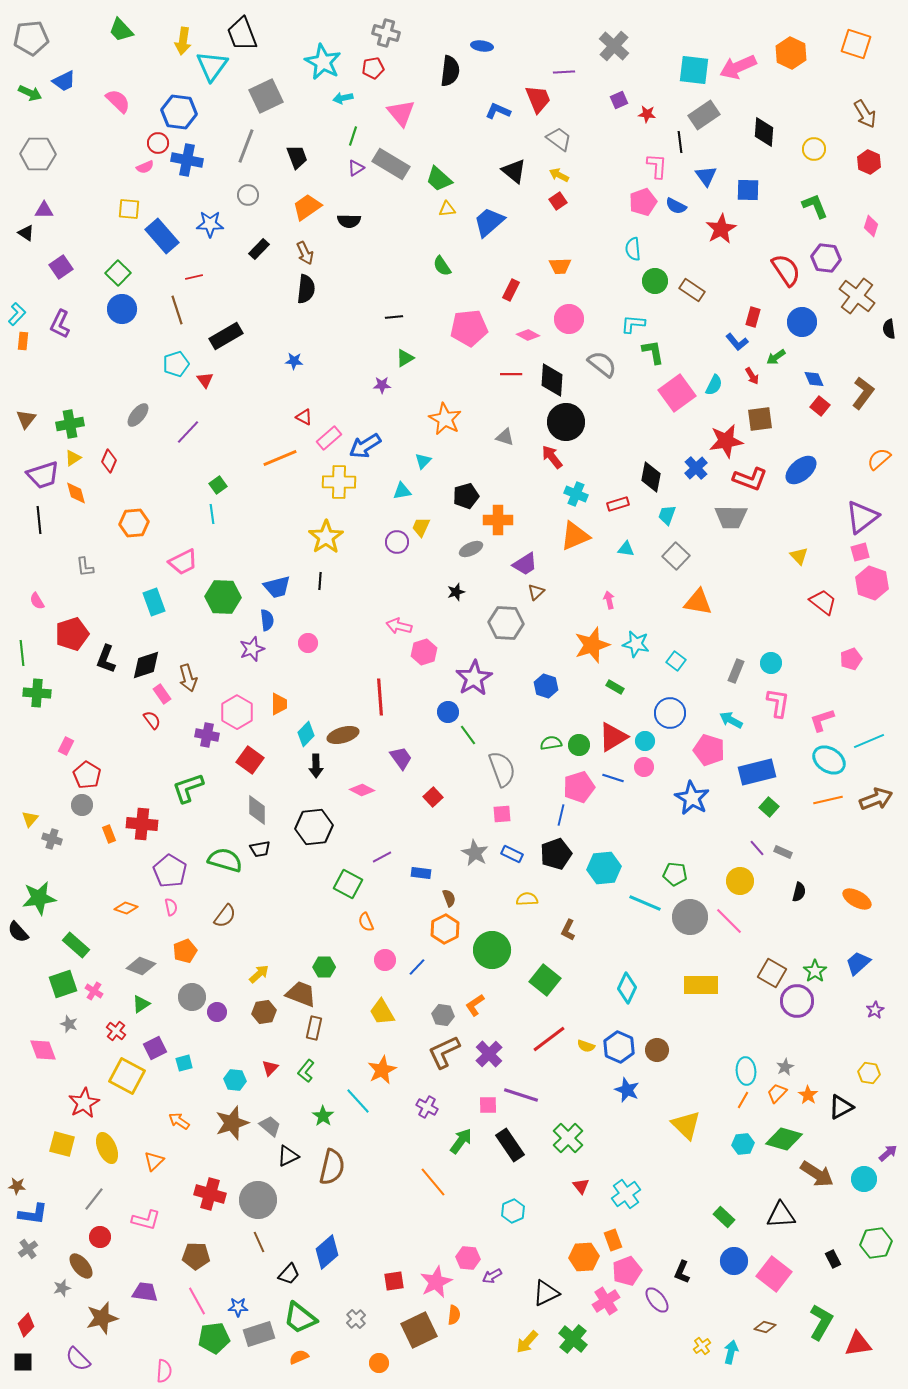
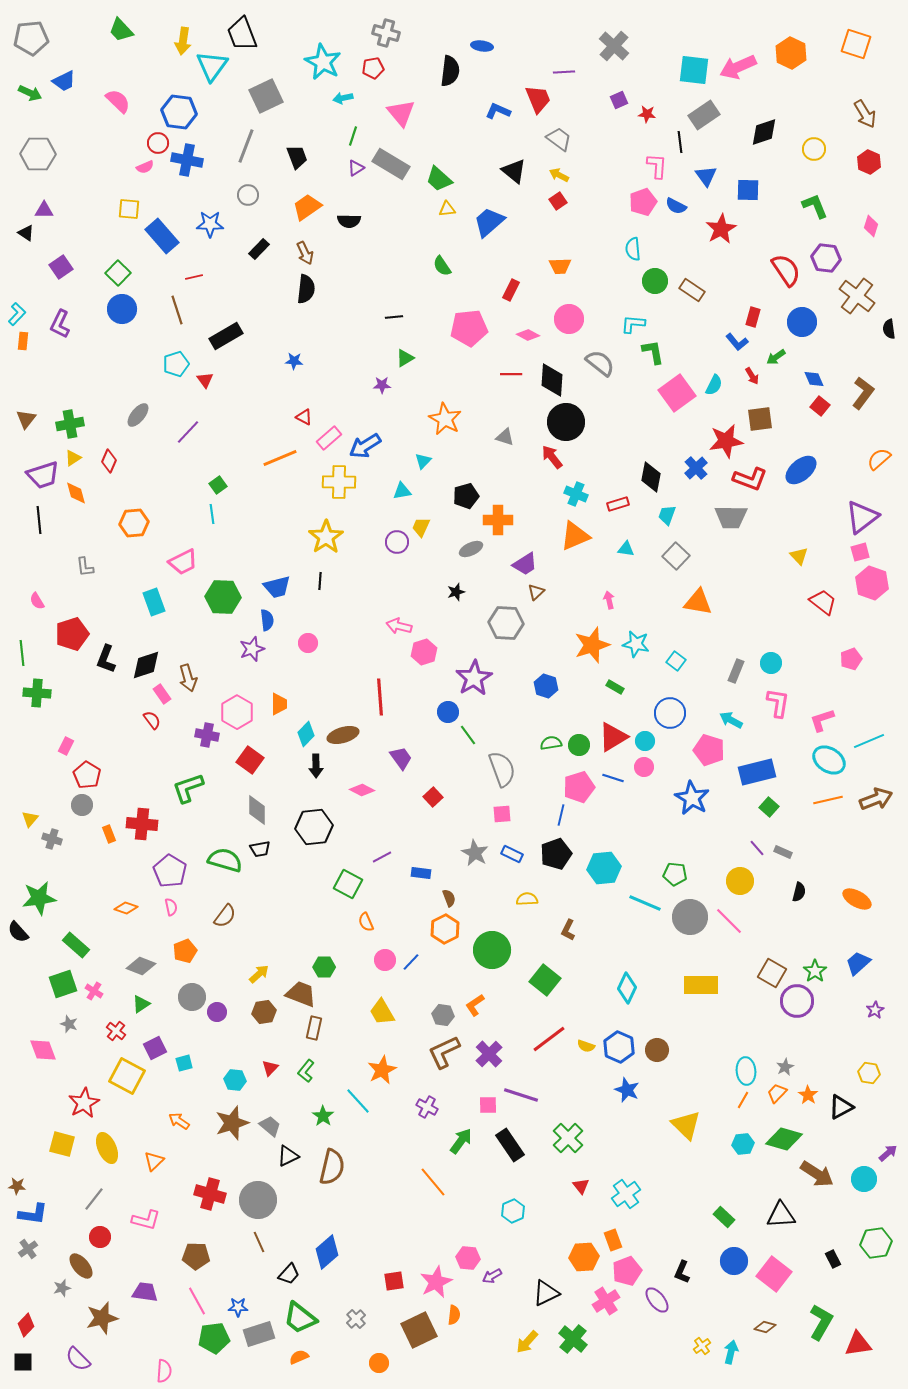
black diamond at (764, 132): rotated 68 degrees clockwise
gray semicircle at (602, 364): moved 2 px left, 1 px up
blue line at (417, 967): moved 6 px left, 5 px up
